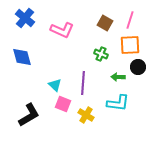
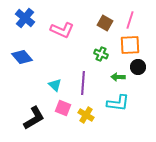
blue diamond: rotated 25 degrees counterclockwise
pink square: moved 4 px down
black L-shape: moved 5 px right, 3 px down
